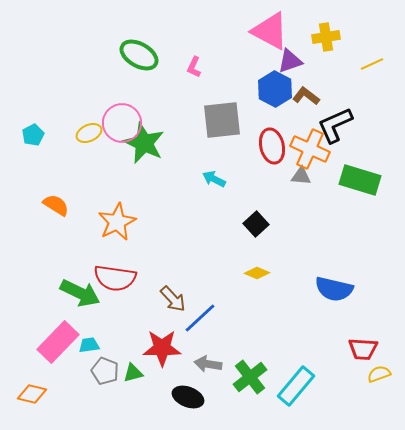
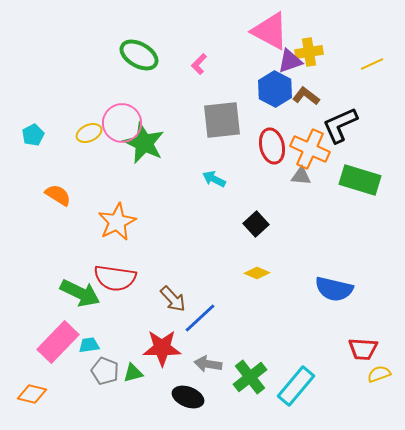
yellow cross: moved 17 px left, 15 px down
pink L-shape: moved 5 px right, 3 px up; rotated 20 degrees clockwise
black L-shape: moved 5 px right
orange semicircle: moved 2 px right, 10 px up
